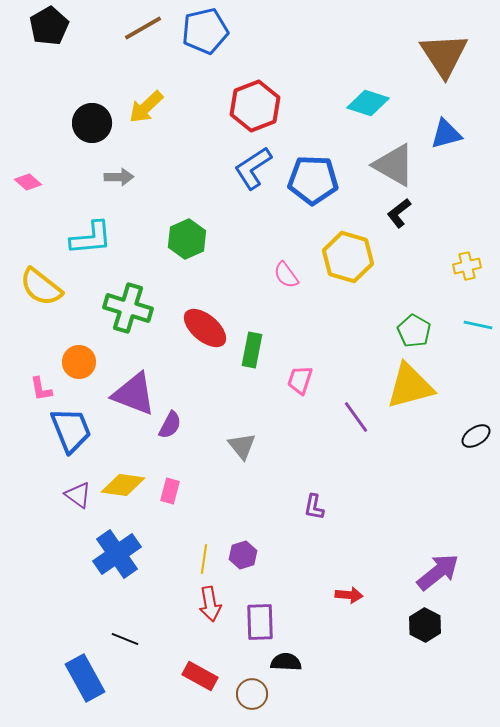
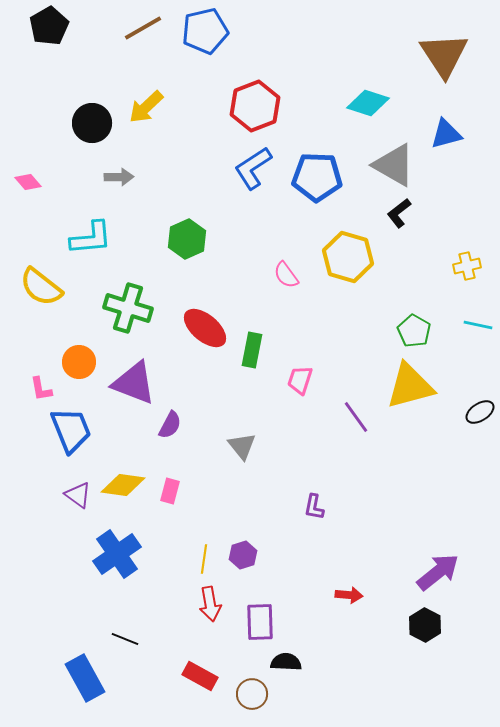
blue pentagon at (313, 180): moved 4 px right, 3 px up
pink diamond at (28, 182): rotated 8 degrees clockwise
purple triangle at (134, 394): moved 11 px up
black ellipse at (476, 436): moved 4 px right, 24 px up
